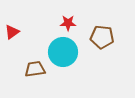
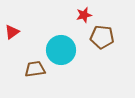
red star: moved 16 px right, 8 px up; rotated 14 degrees counterclockwise
cyan circle: moved 2 px left, 2 px up
